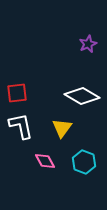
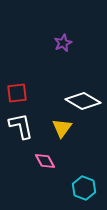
purple star: moved 25 px left, 1 px up
white diamond: moved 1 px right, 5 px down
cyan hexagon: moved 26 px down
